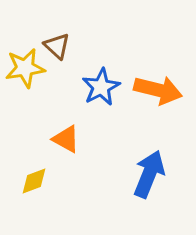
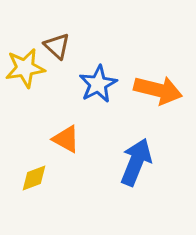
blue star: moved 3 px left, 3 px up
blue arrow: moved 13 px left, 12 px up
yellow diamond: moved 3 px up
